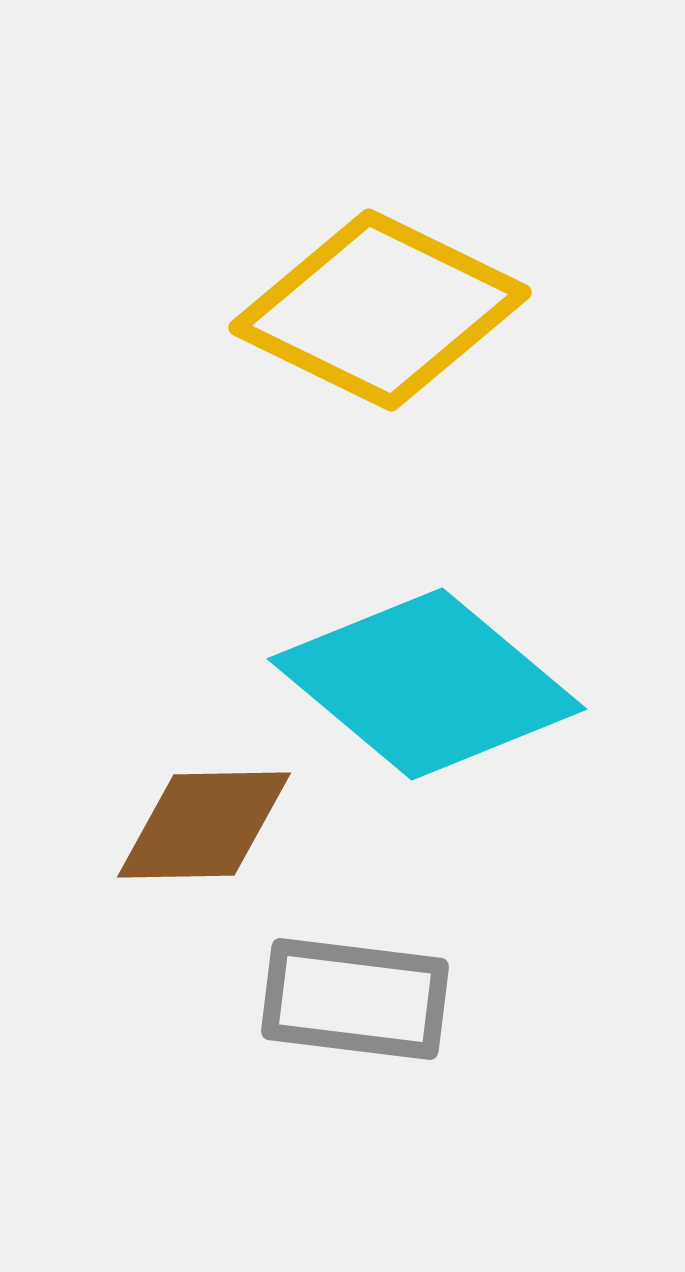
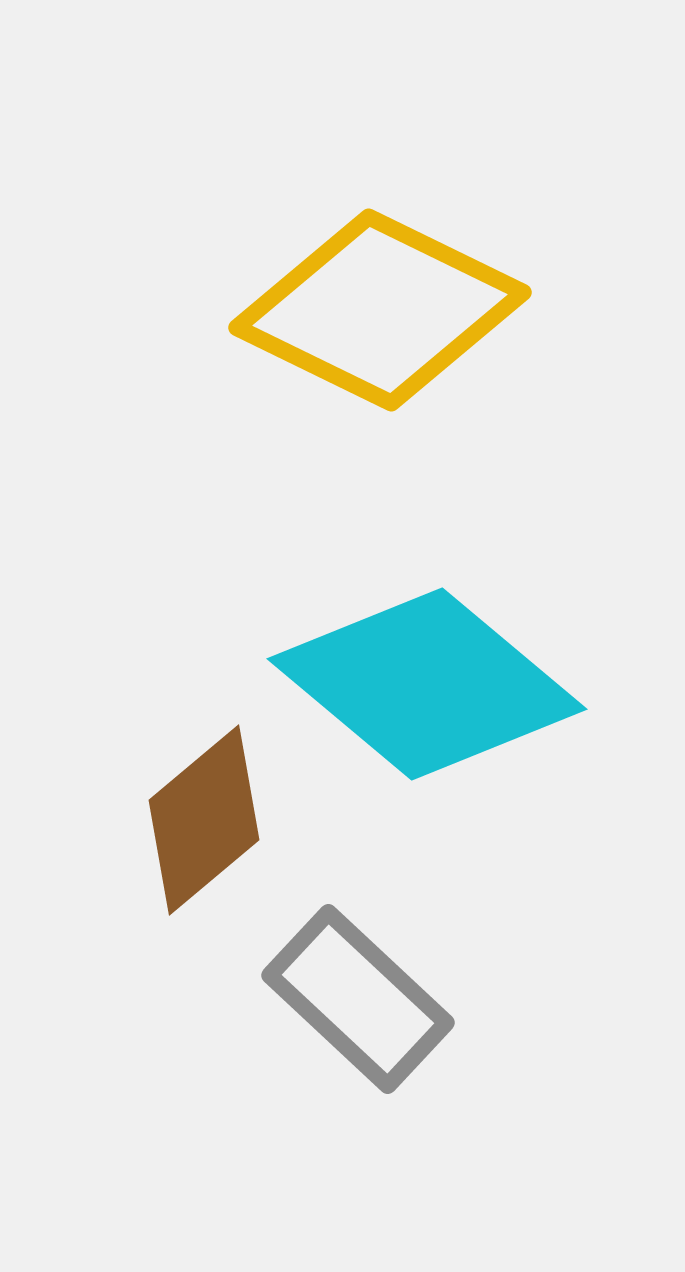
brown diamond: moved 5 px up; rotated 39 degrees counterclockwise
gray rectangle: moved 3 px right; rotated 36 degrees clockwise
